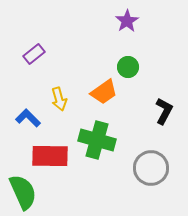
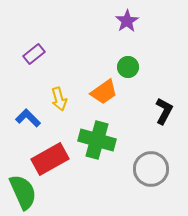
red rectangle: moved 3 px down; rotated 30 degrees counterclockwise
gray circle: moved 1 px down
